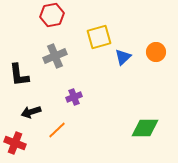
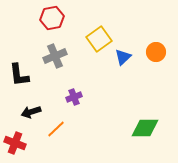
red hexagon: moved 3 px down
yellow square: moved 2 px down; rotated 20 degrees counterclockwise
orange line: moved 1 px left, 1 px up
